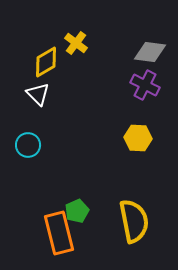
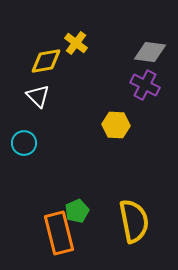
yellow diamond: moved 1 px up; rotated 20 degrees clockwise
white triangle: moved 2 px down
yellow hexagon: moved 22 px left, 13 px up
cyan circle: moved 4 px left, 2 px up
